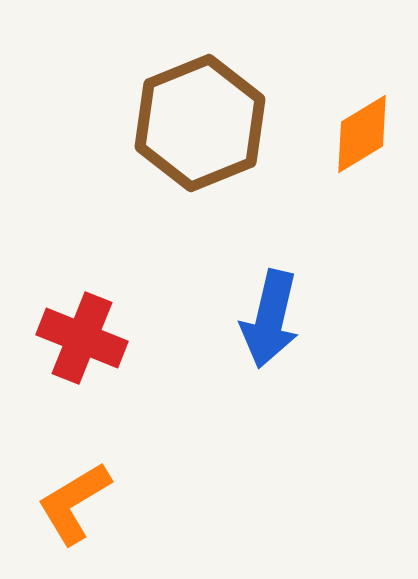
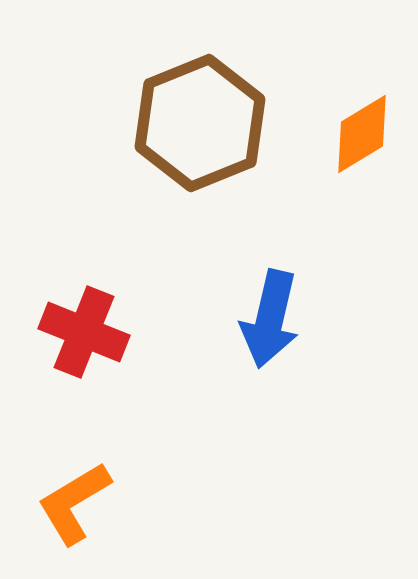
red cross: moved 2 px right, 6 px up
